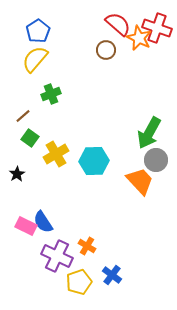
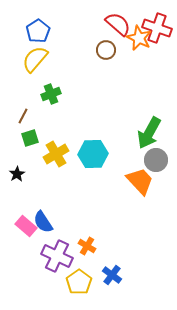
brown line: rotated 21 degrees counterclockwise
green square: rotated 36 degrees clockwise
cyan hexagon: moved 1 px left, 7 px up
pink rectangle: rotated 15 degrees clockwise
yellow pentagon: rotated 15 degrees counterclockwise
